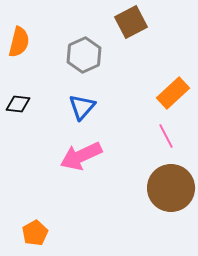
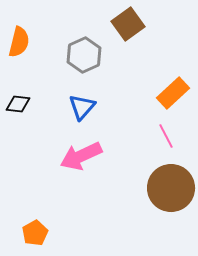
brown square: moved 3 px left, 2 px down; rotated 8 degrees counterclockwise
